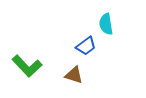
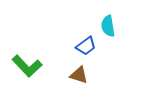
cyan semicircle: moved 2 px right, 2 px down
brown triangle: moved 5 px right
